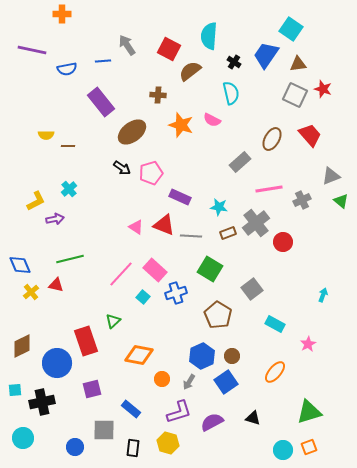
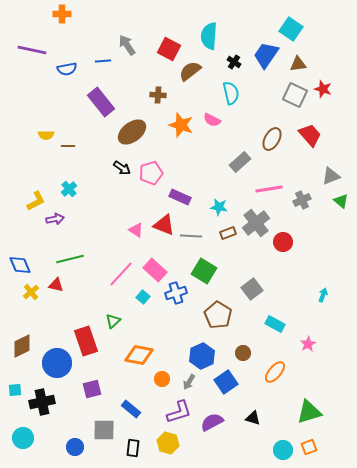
pink triangle at (136, 227): moved 3 px down
green square at (210, 269): moved 6 px left, 2 px down
brown circle at (232, 356): moved 11 px right, 3 px up
